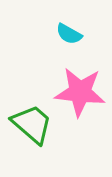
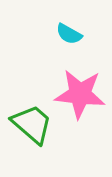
pink star: moved 2 px down
